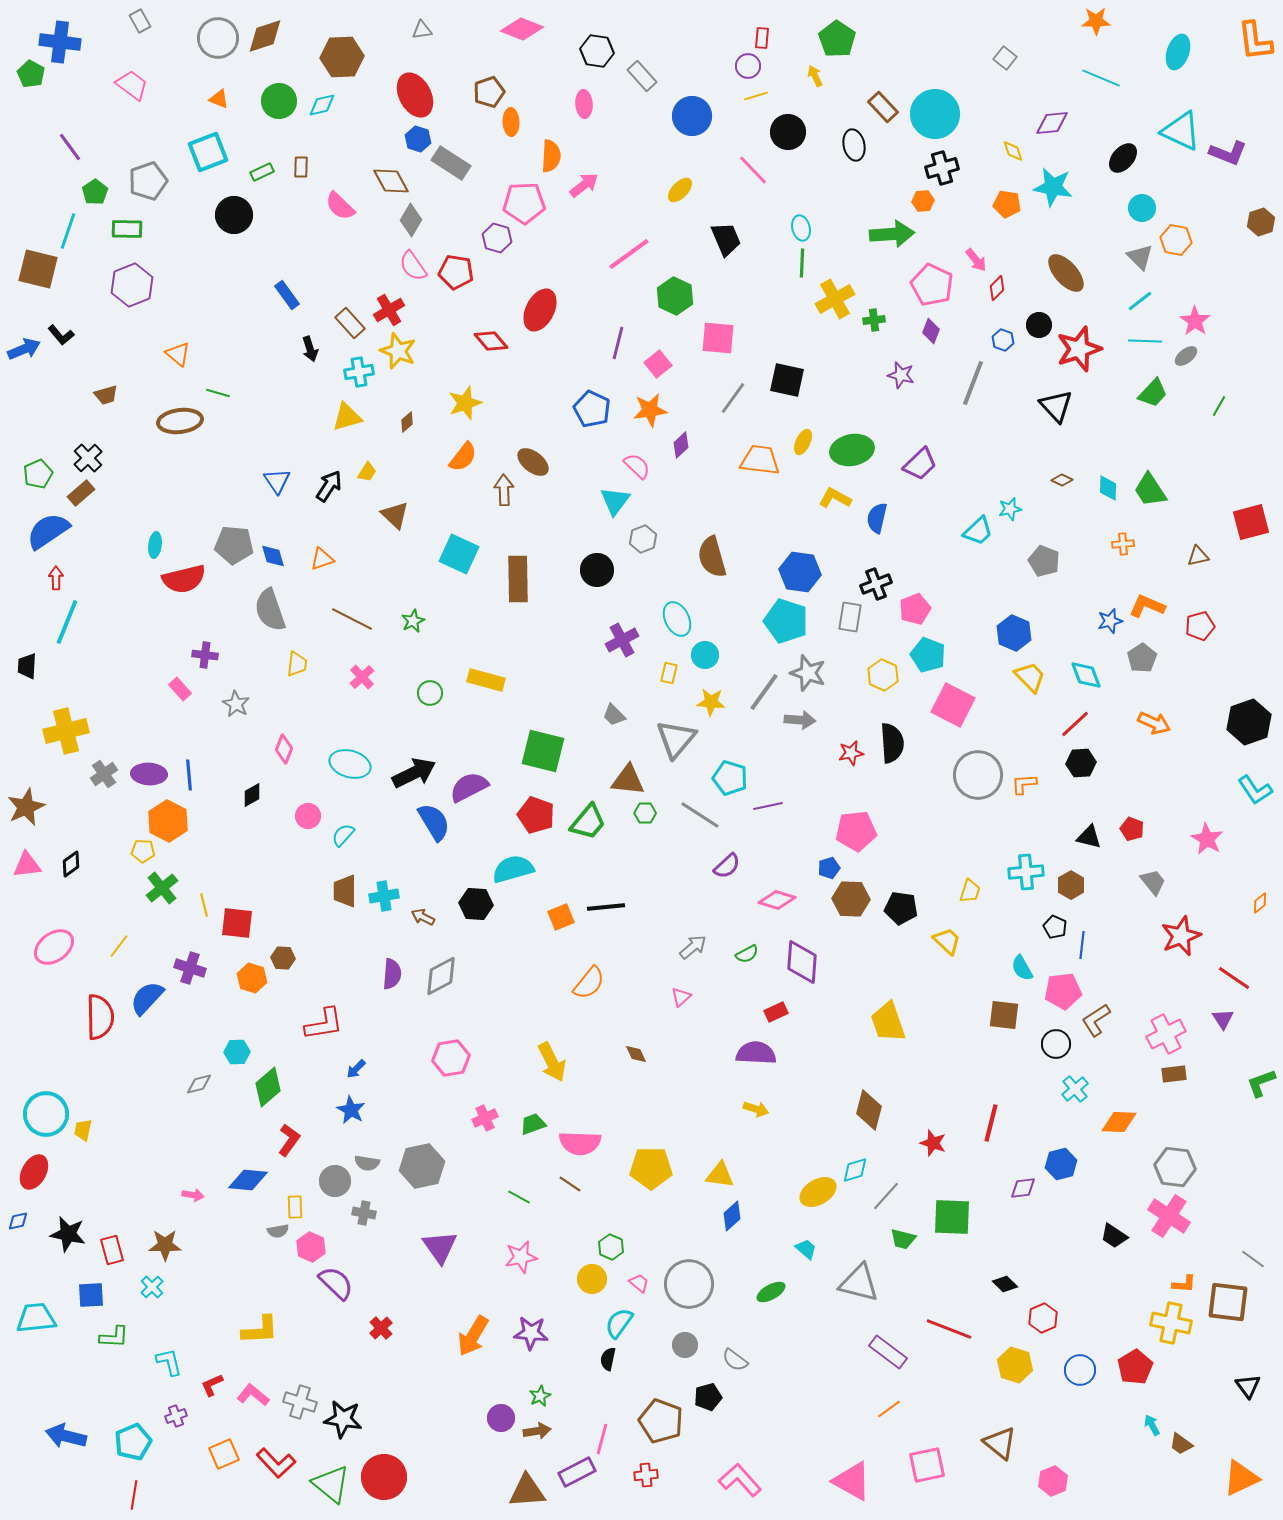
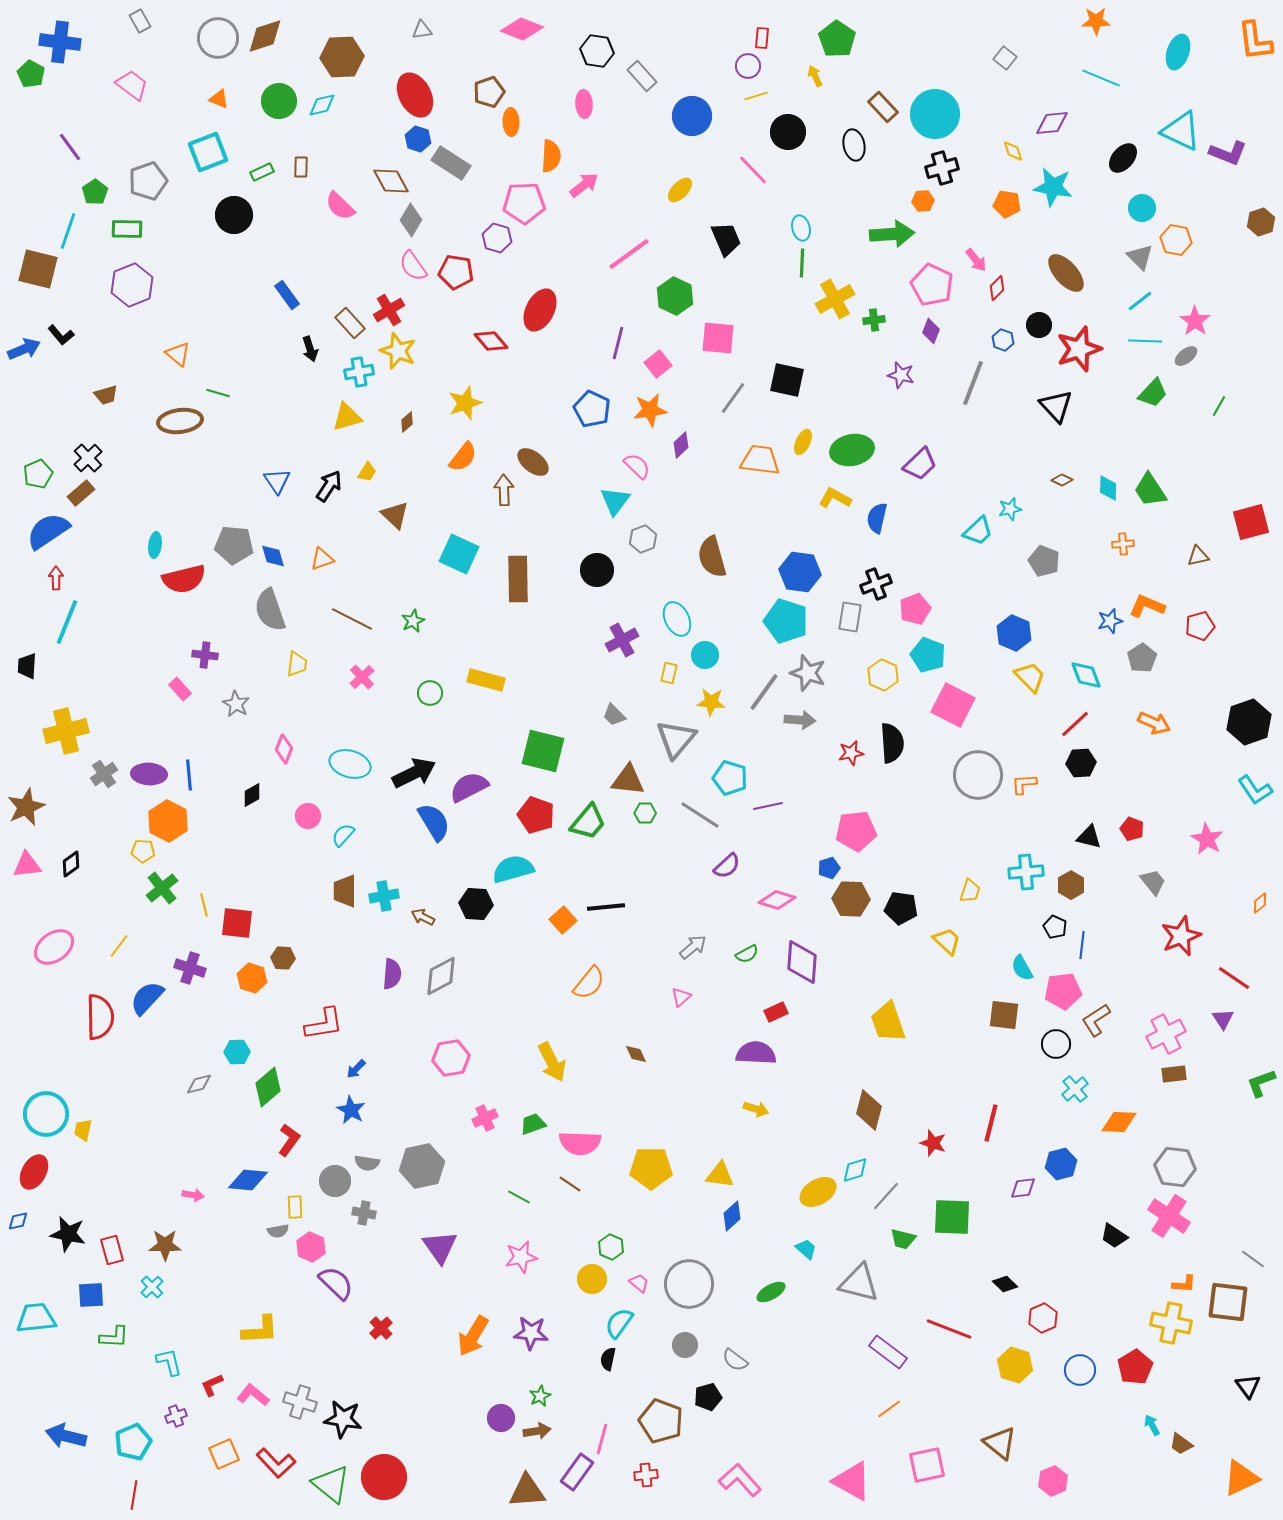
orange square at (561, 917): moved 2 px right, 3 px down; rotated 20 degrees counterclockwise
purple rectangle at (577, 1472): rotated 27 degrees counterclockwise
